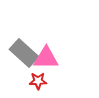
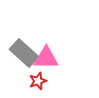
red star: rotated 18 degrees counterclockwise
